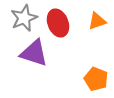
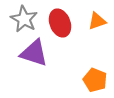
gray star: moved 1 px down; rotated 20 degrees counterclockwise
red ellipse: moved 2 px right
orange pentagon: moved 1 px left, 1 px down
